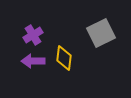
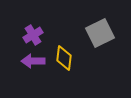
gray square: moved 1 px left
